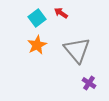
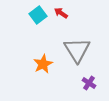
cyan square: moved 1 px right, 3 px up
orange star: moved 6 px right, 19 px down
gray triangle: rotated 8 degrees clockwise
